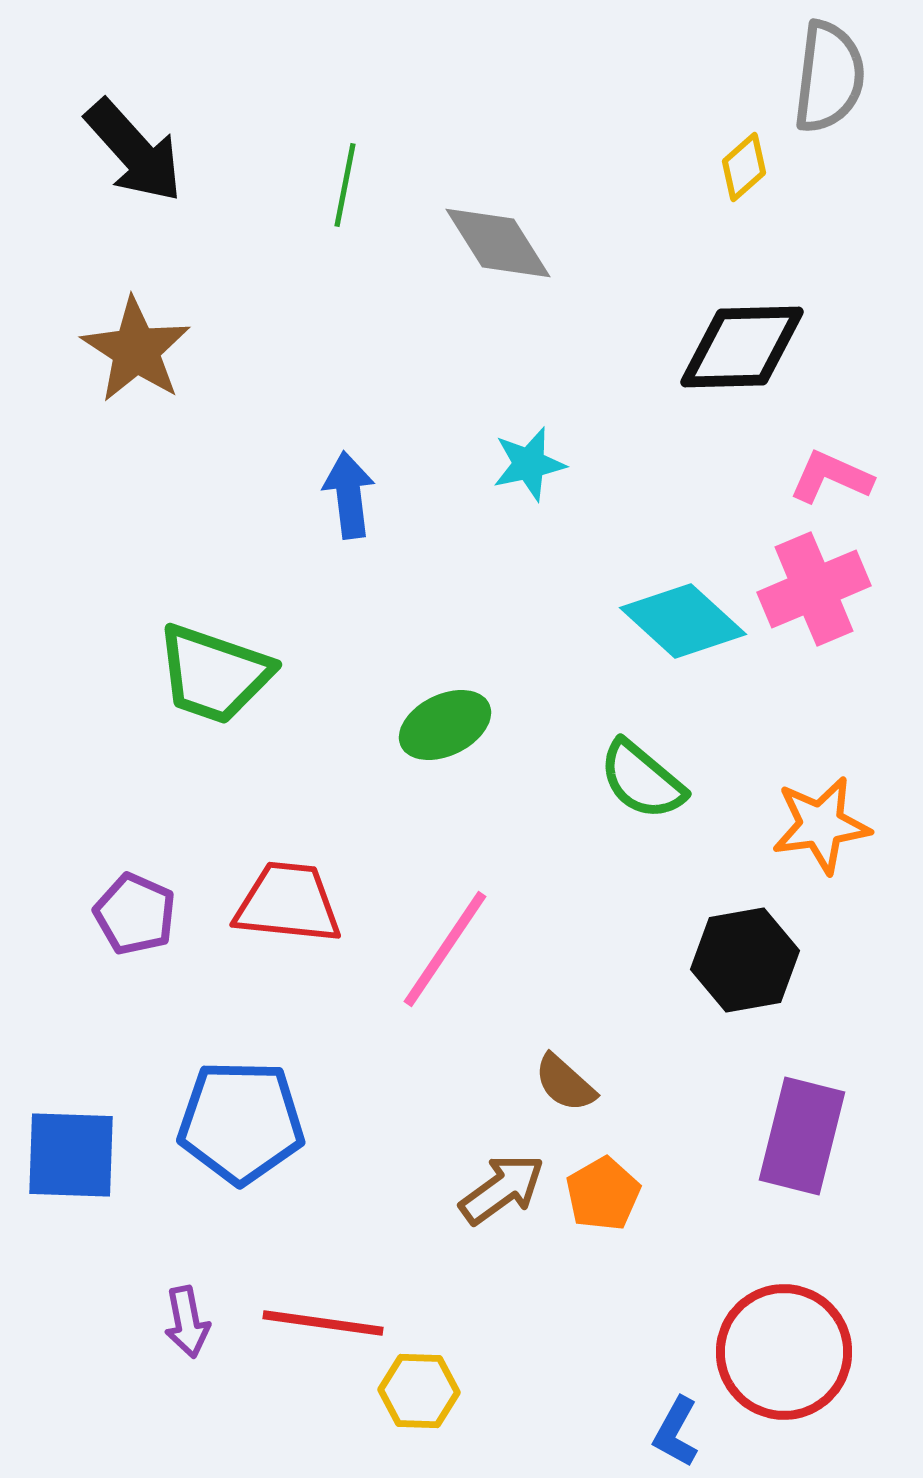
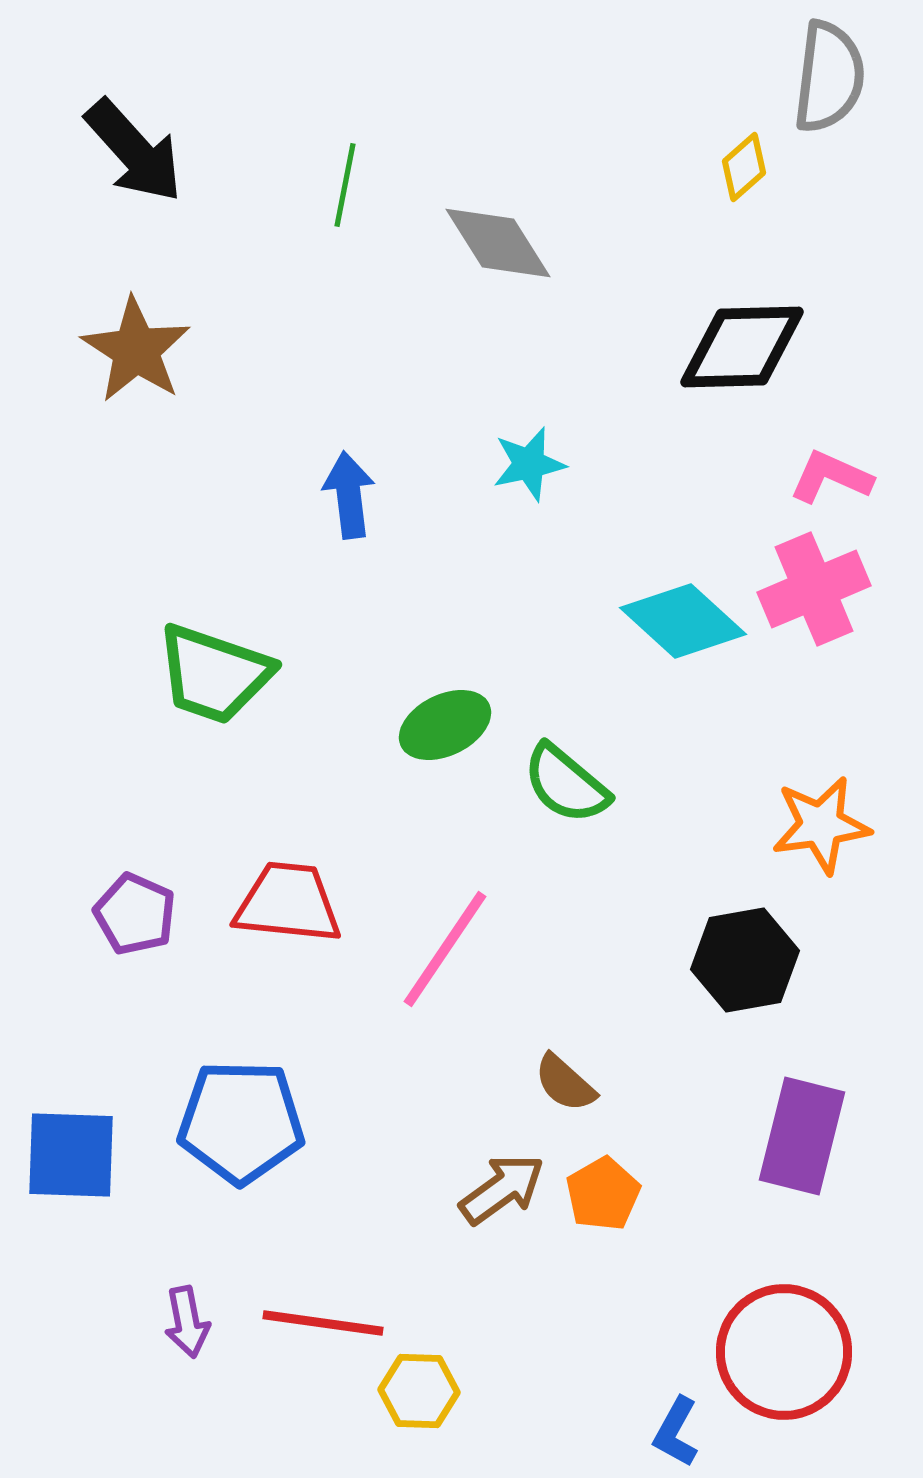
green semicircle: moved 76 px left, 4 px down
